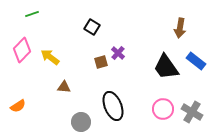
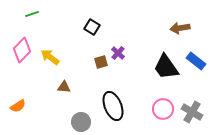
brown arrow: rotated 72 degrees clockwise
